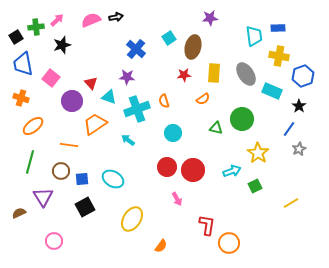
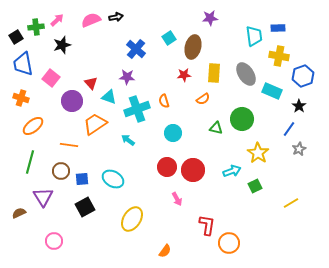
orange semicircle at (161, 246): moved 4 px right, 5 px down
